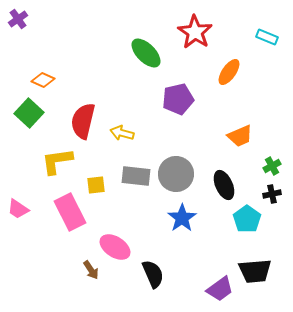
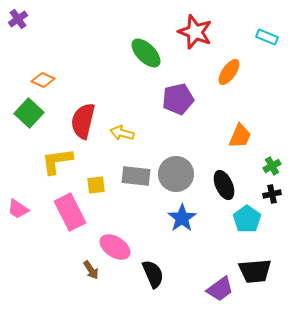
red star: rotated 12 degrees counterclockwise
orange trapezoid: rotated 44 degrees counterclockwise
